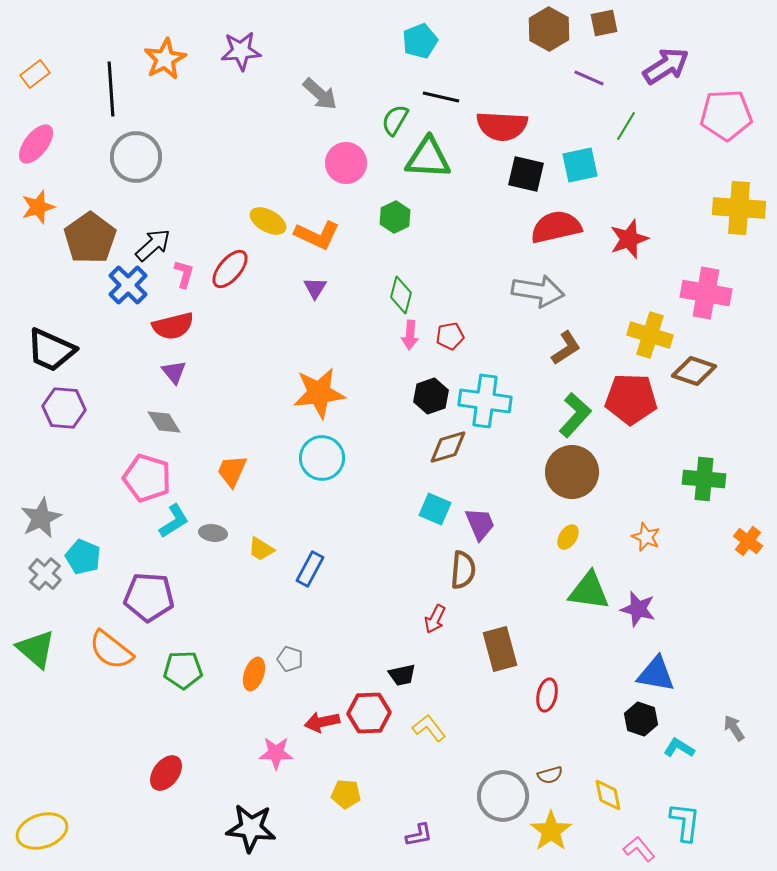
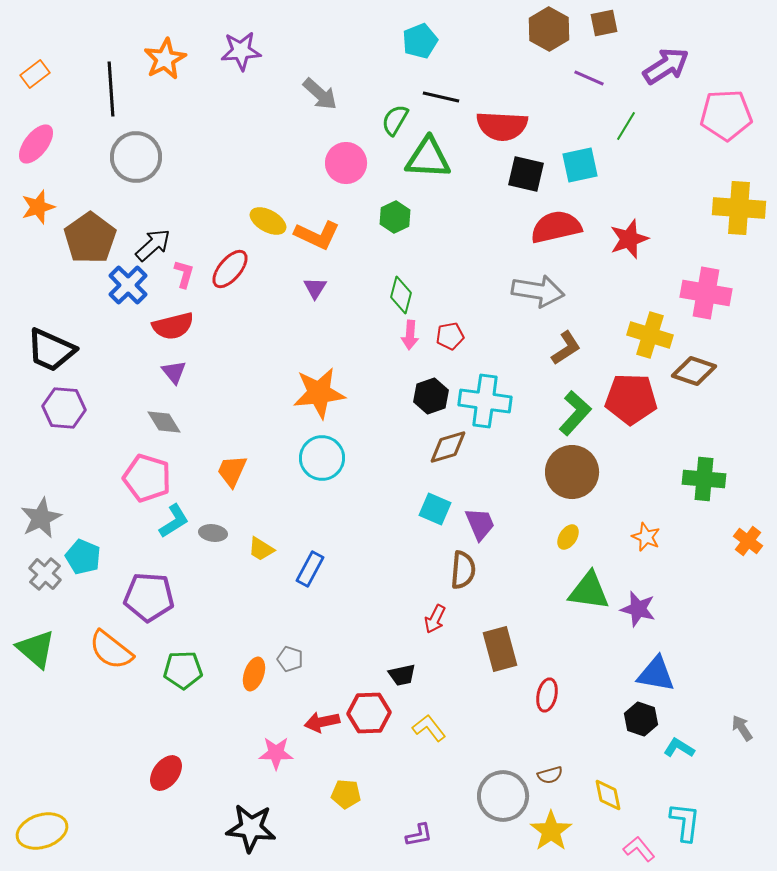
green L-shape at (575, 415): moved 2 px up
gray arrow at (734, 728): moved 8 px right
